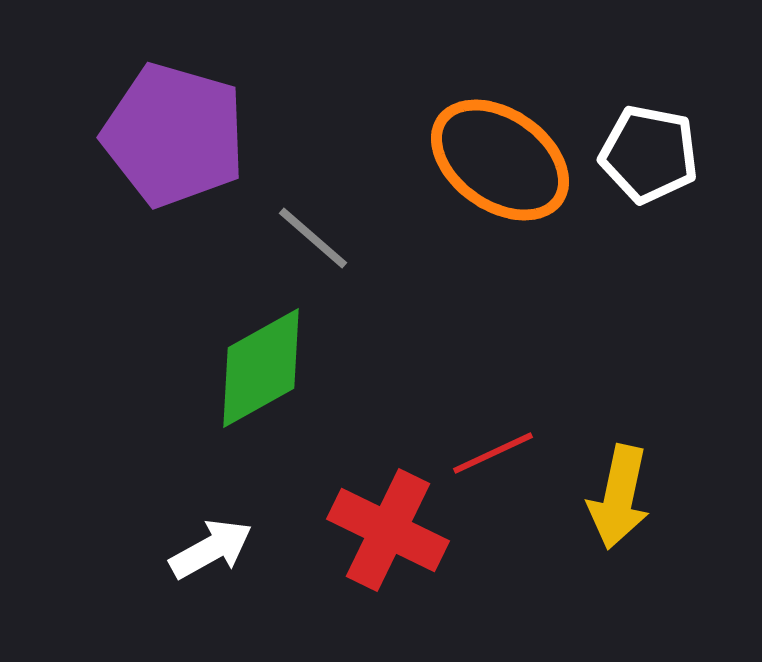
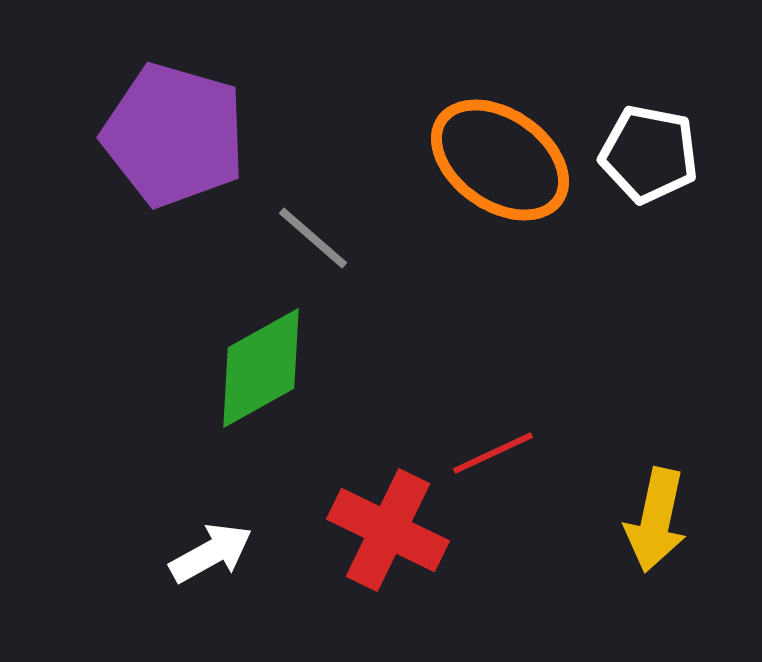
yellow arrow: moved 37 px right, 23 px down
white arrow: moved 4 px down
